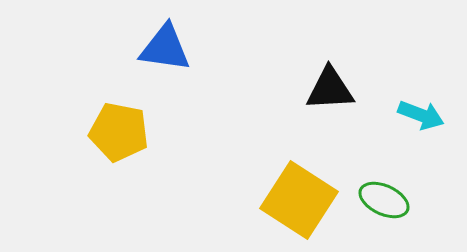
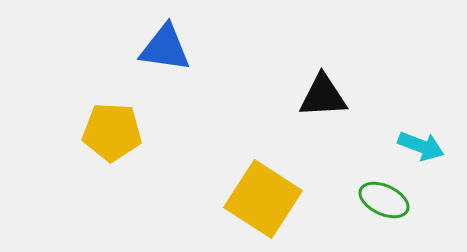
black triangle: moved 7 px left, 7 px down
cyan arrow: moved 31 px down
yellow pentagon: moved 7 px left; rotated 8 degrees counterclockwise
yellow square: moved 36 px left, 1 px up
